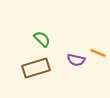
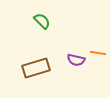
green semicircle: moved 18 px up
orange line: rotated 14 degrees counterclockwise
